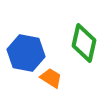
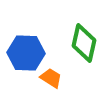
blue hexagon: rotated 9 degrees counterclockwise
